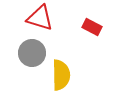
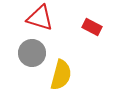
yellow semicircle: rotated 16 degrees clockwise
